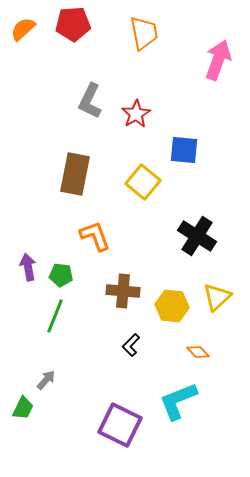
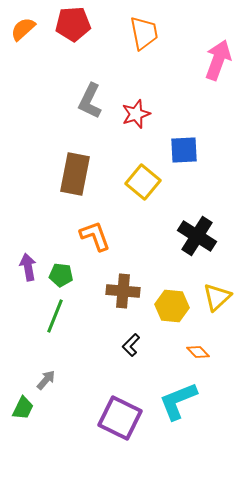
red star: rotated 12 degrees clockwise
blue square: rotated 8 degrees counterclockwise
purple square: moved 7 px up
